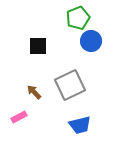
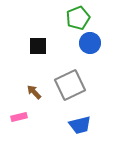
blue circle: moved 1 px left, 2 px down
pink rectangle: rotated 14 degrees clockwise
